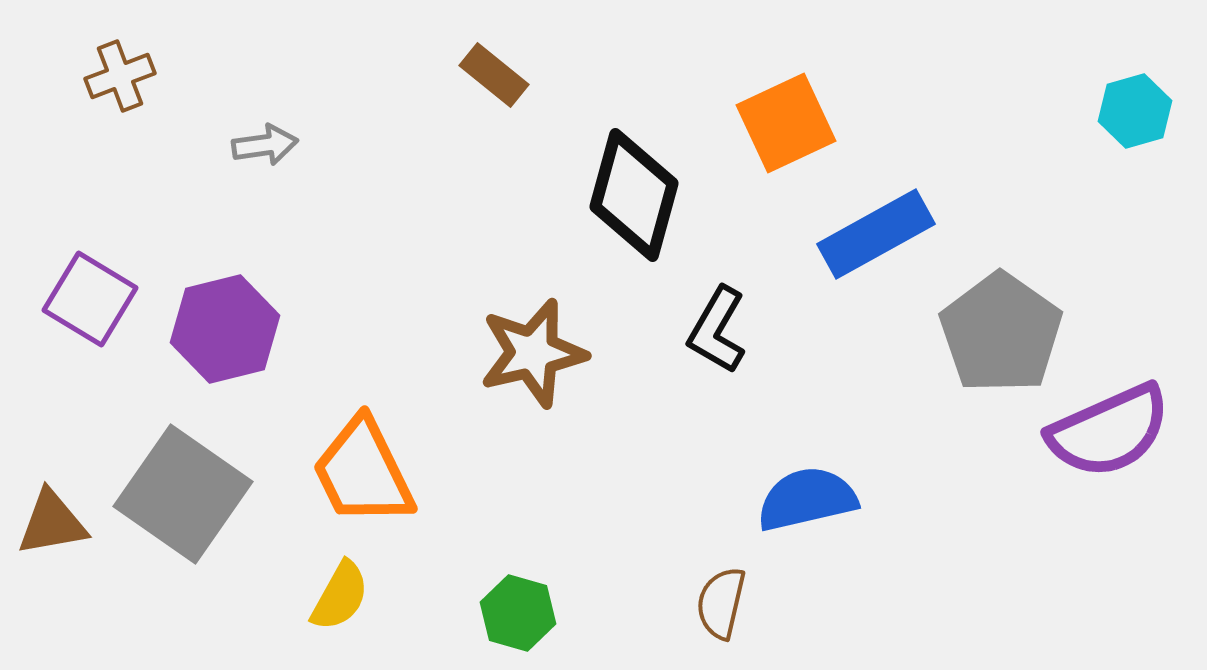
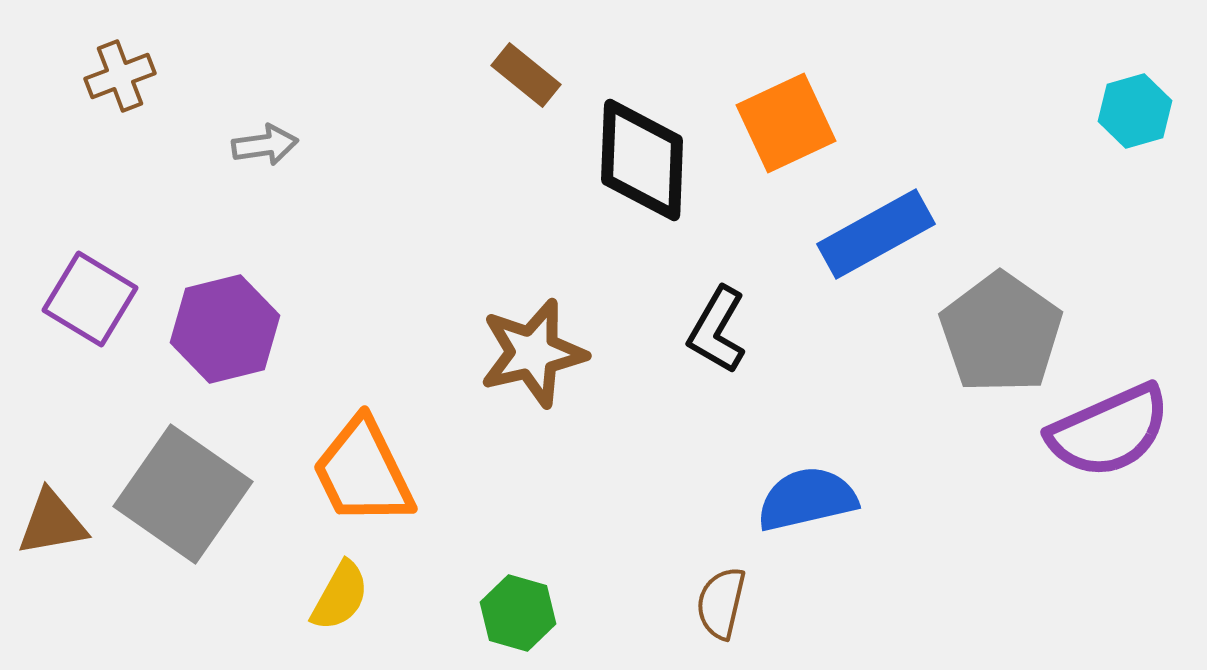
brown rectangle: moved 32 px right
black diamond: moved 8 px right, 35 px up; rotated 13 degrees counterclockwise
